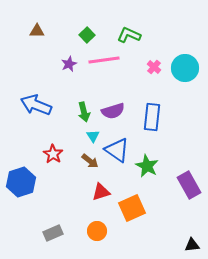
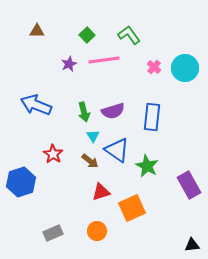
green L-shape: rotated 30 degrees clockwise
